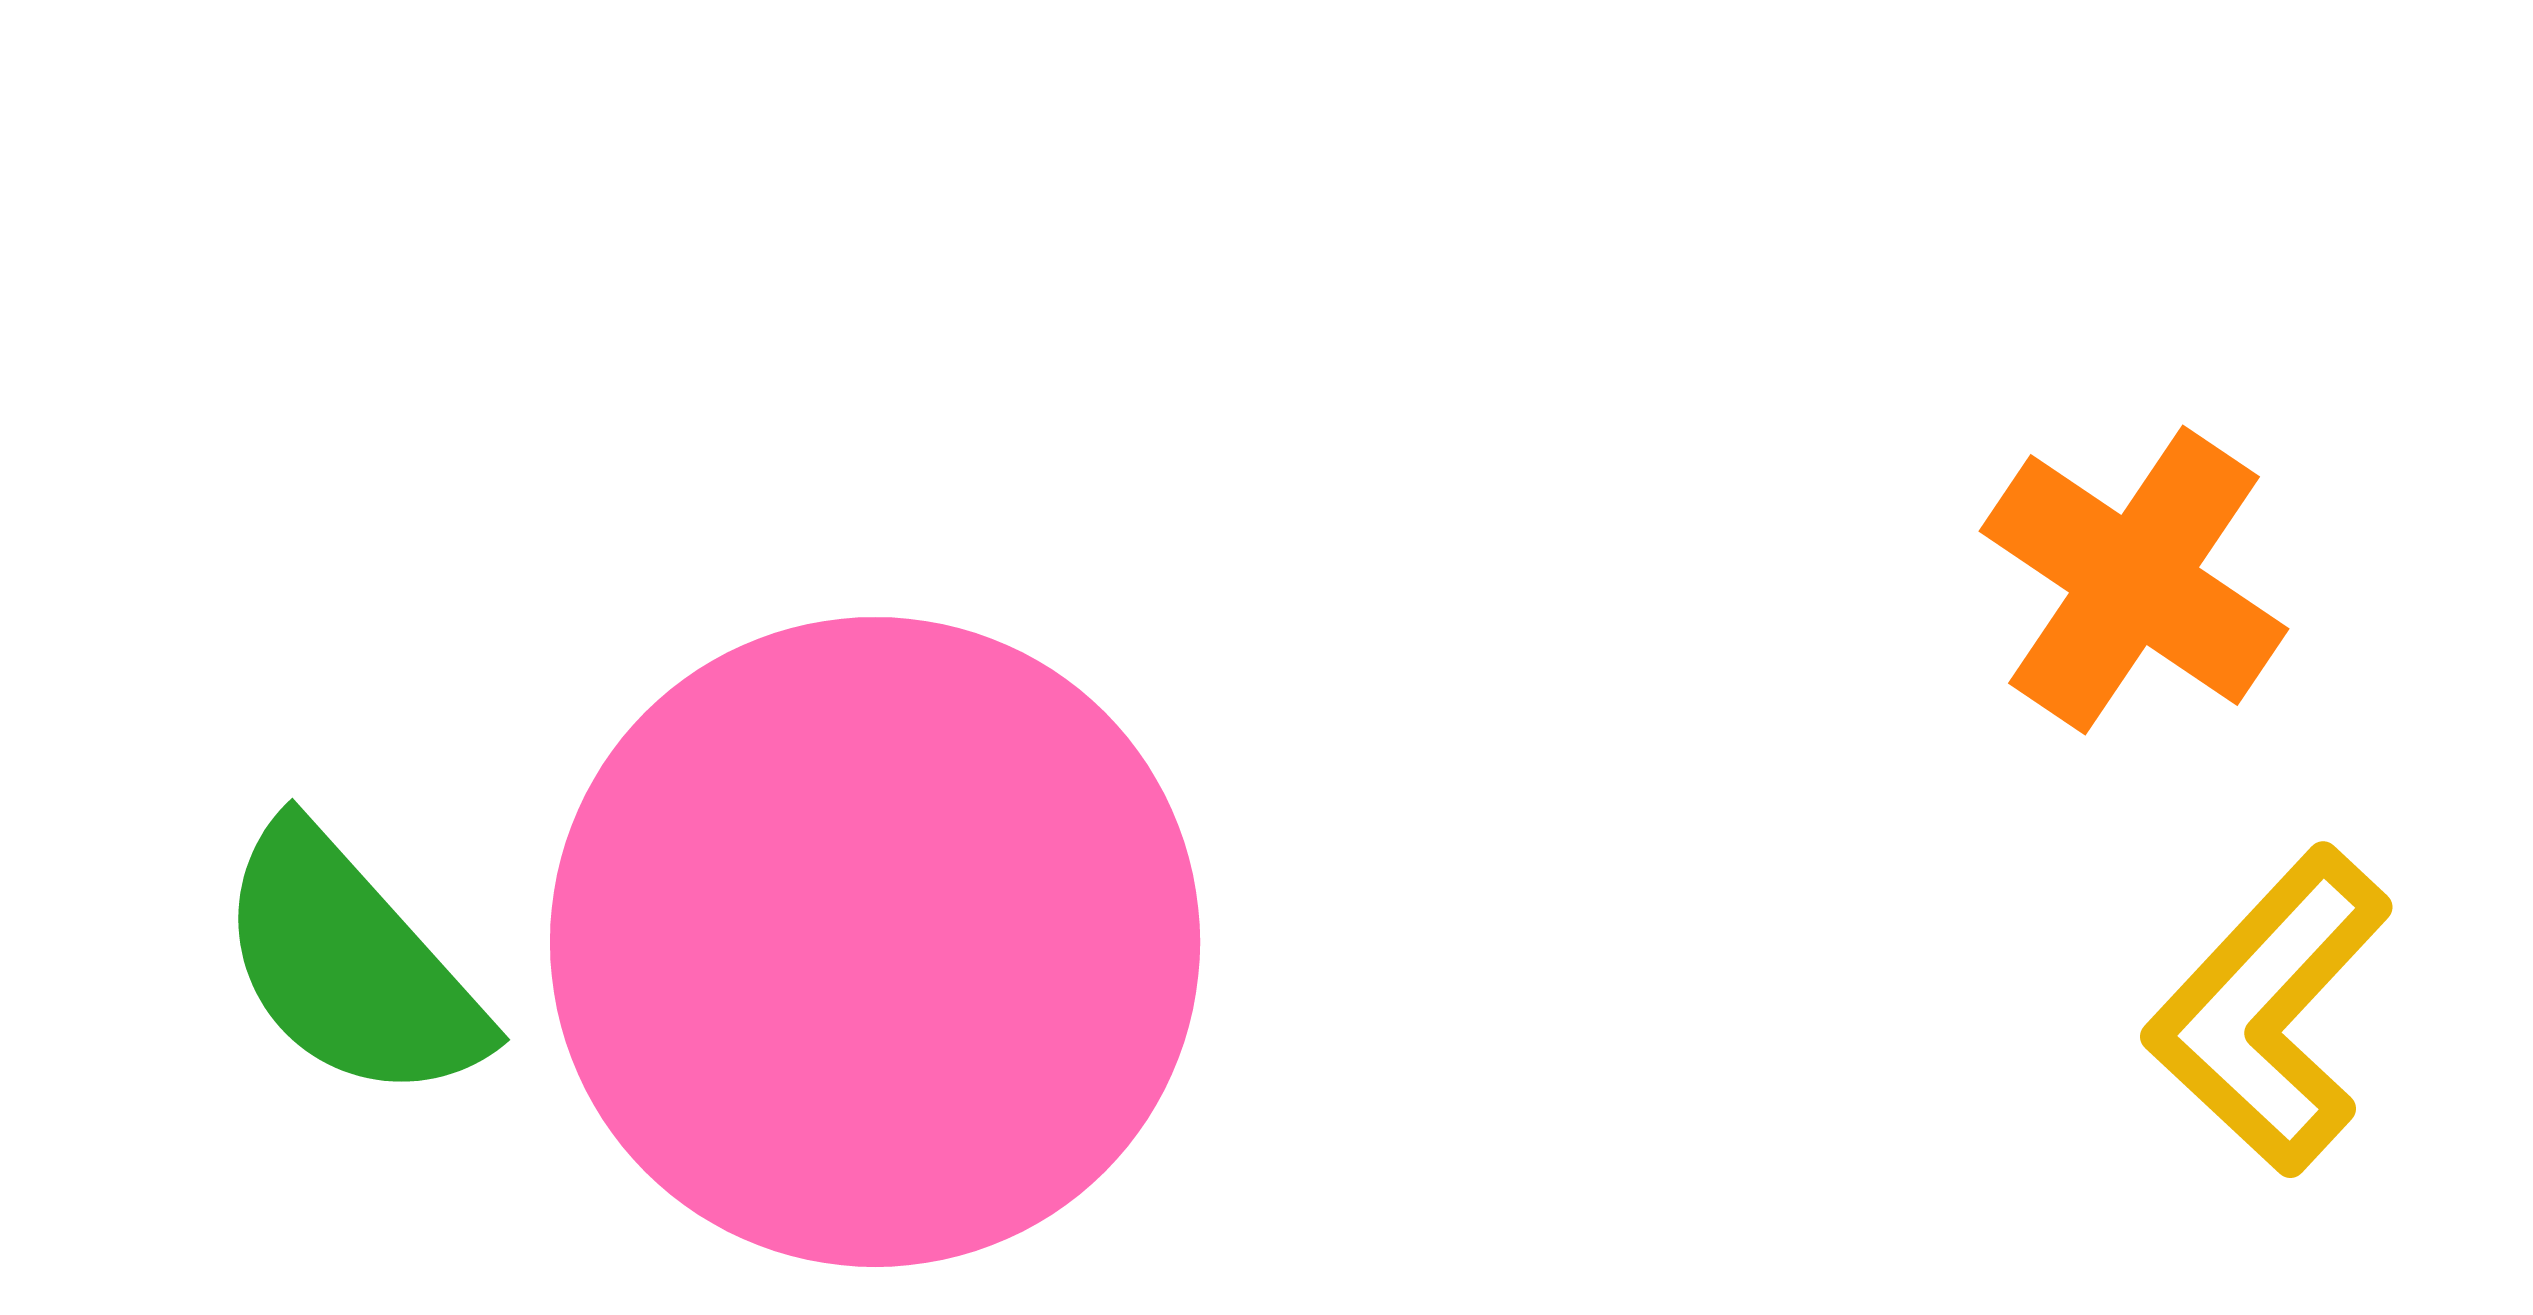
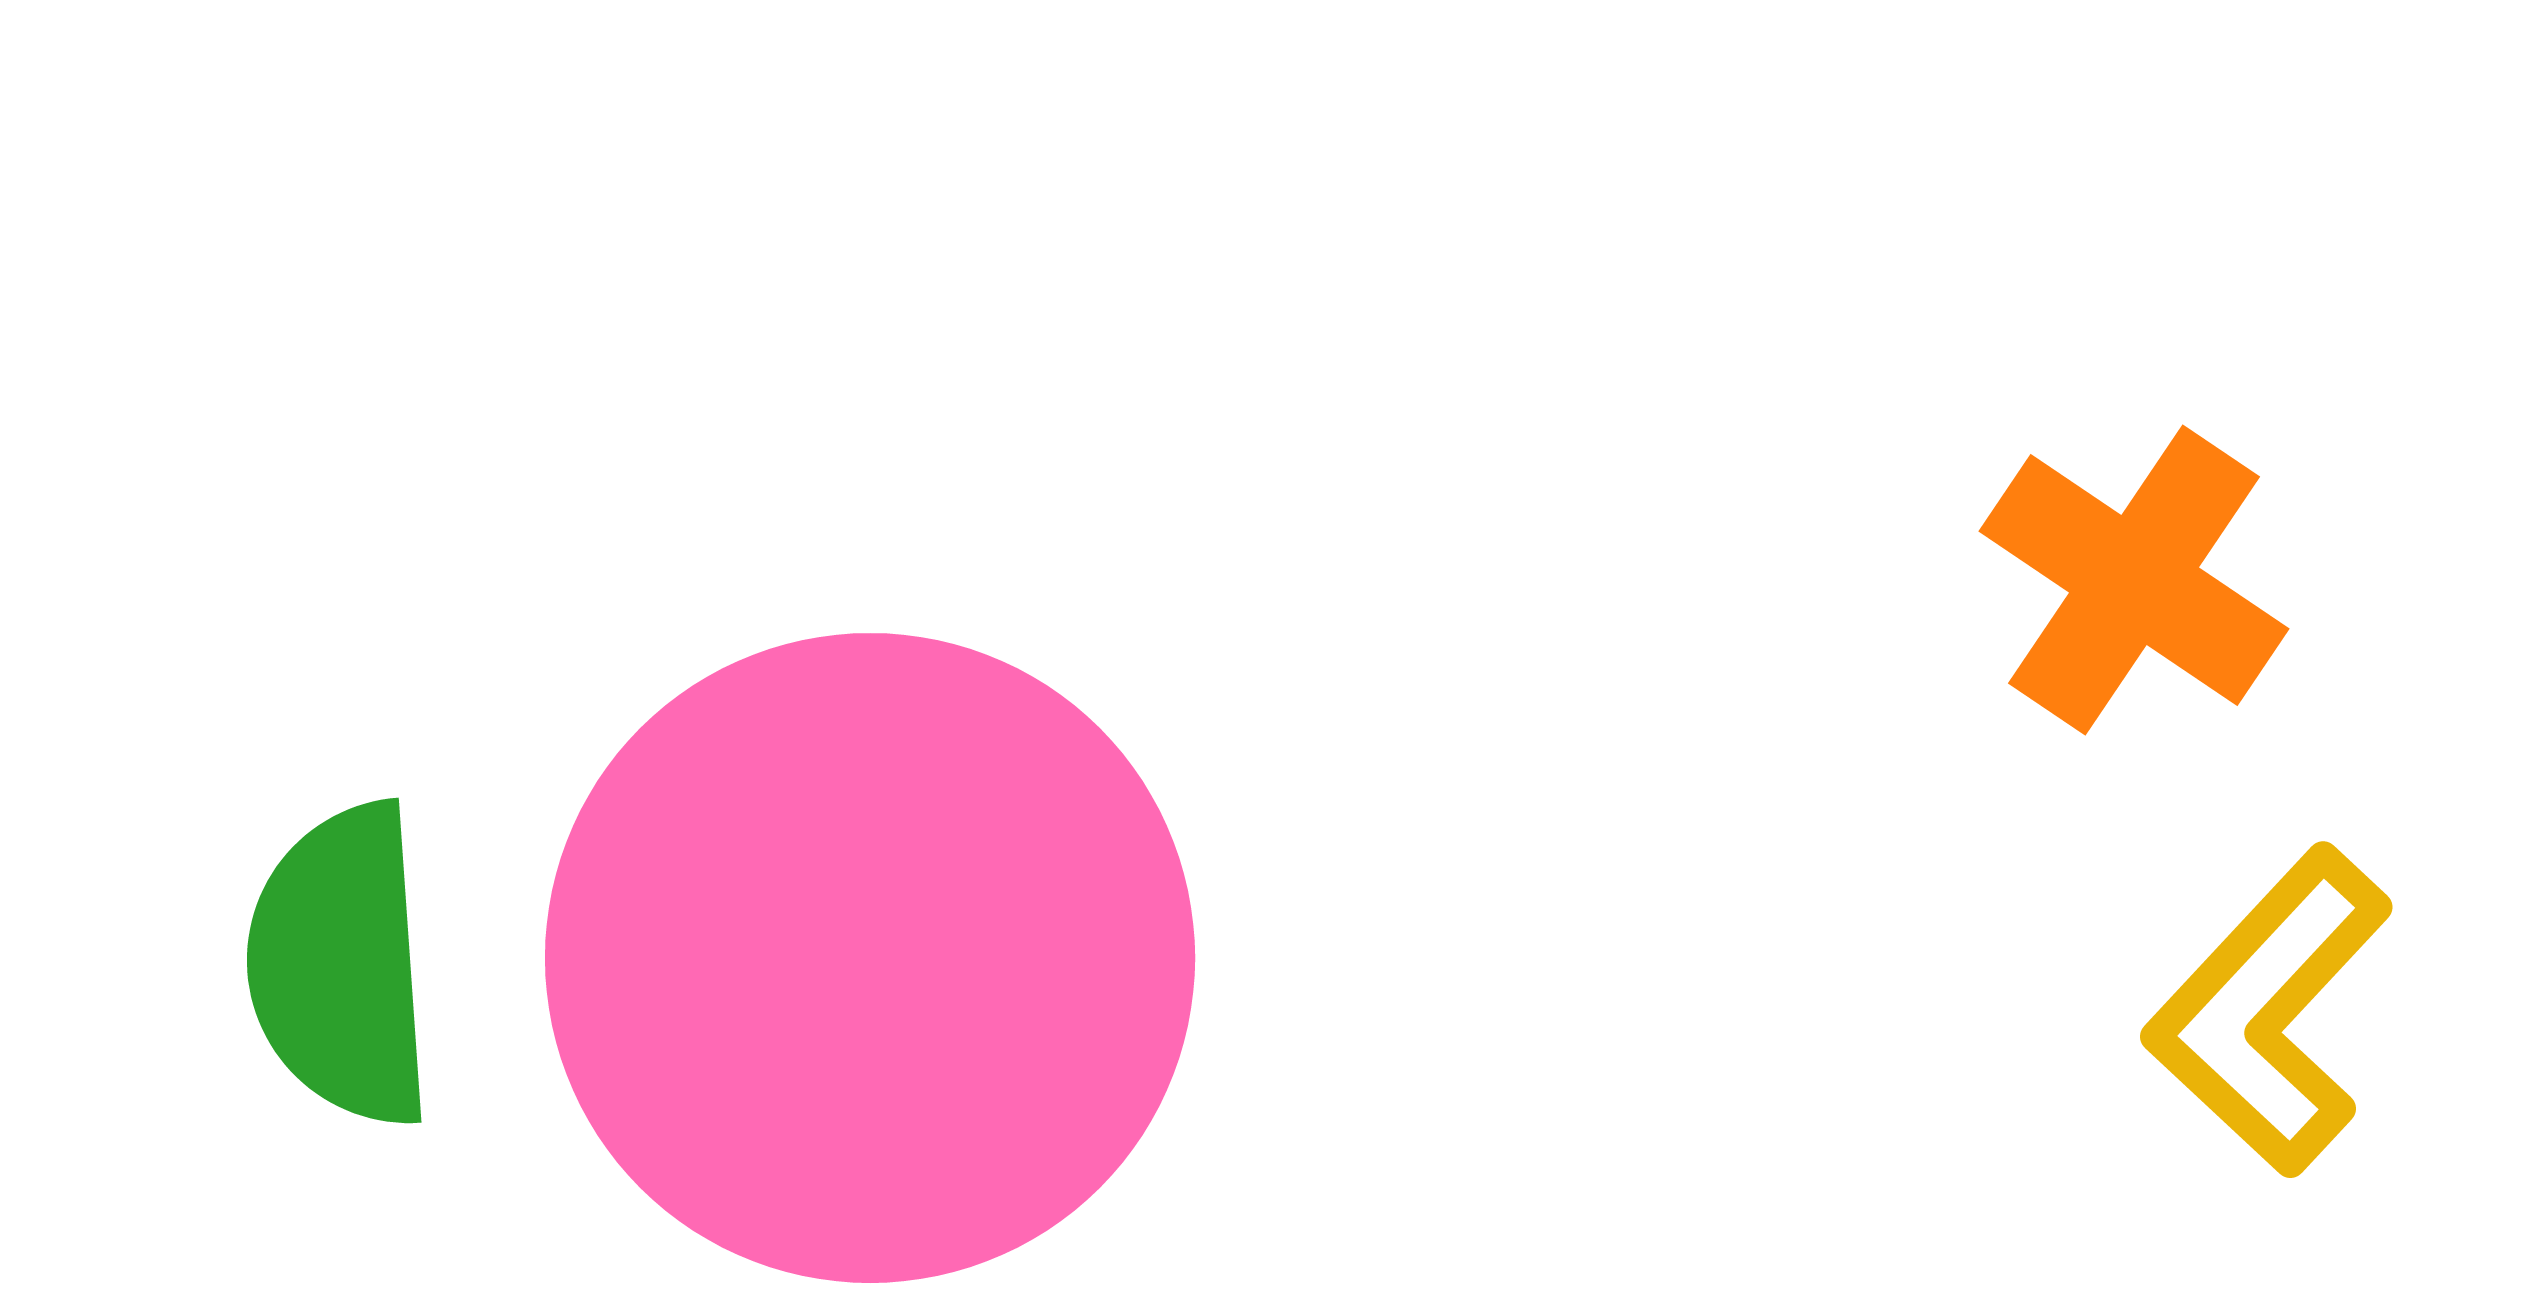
pink circle: moved 5 px left, 16 px down
green semicircle: moved 9 px left; rotated 38 degrees clockwise
